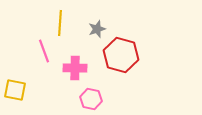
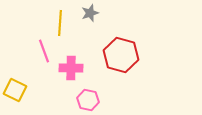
gray star: moved 7 px left, 16 px up
pink cross: moved 4 px left
yellow square: rotated 15 degrees clockwise
pink hexagon: moved 3 px left, 1 px down
